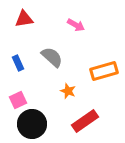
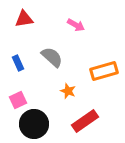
black circle: moved 2 px right
